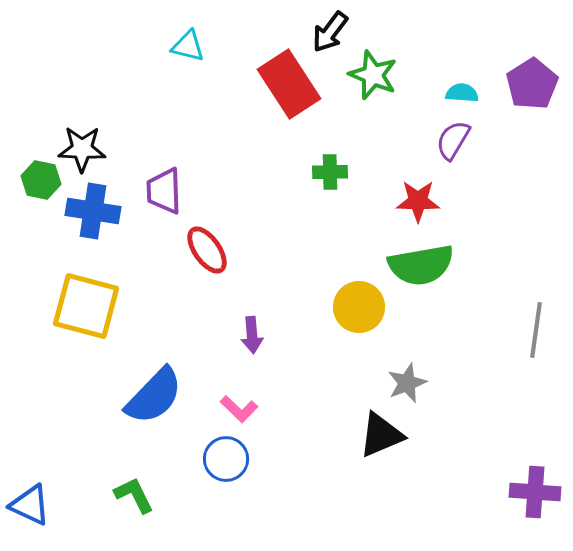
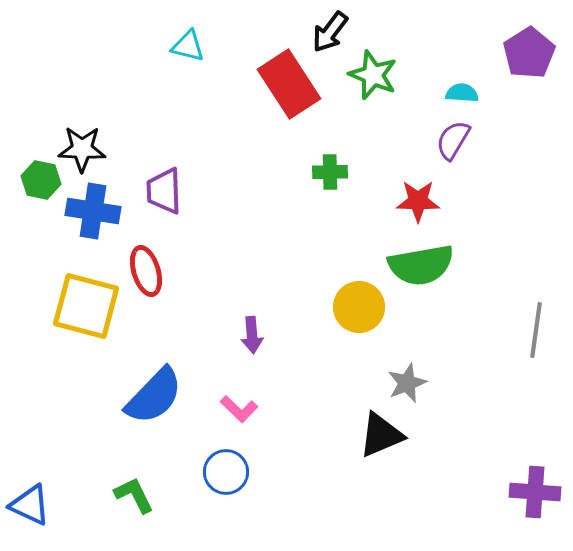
purple pentagon: moved 3 px left, 31 px up
red ellipse: moved 61 px left, 21 px down; rotated 18 degrees clockwise
blue circle: moved 13 px down
